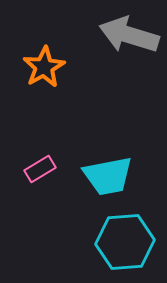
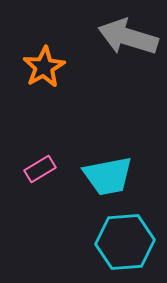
gray arrow: moved 1 px left, 2 px down
